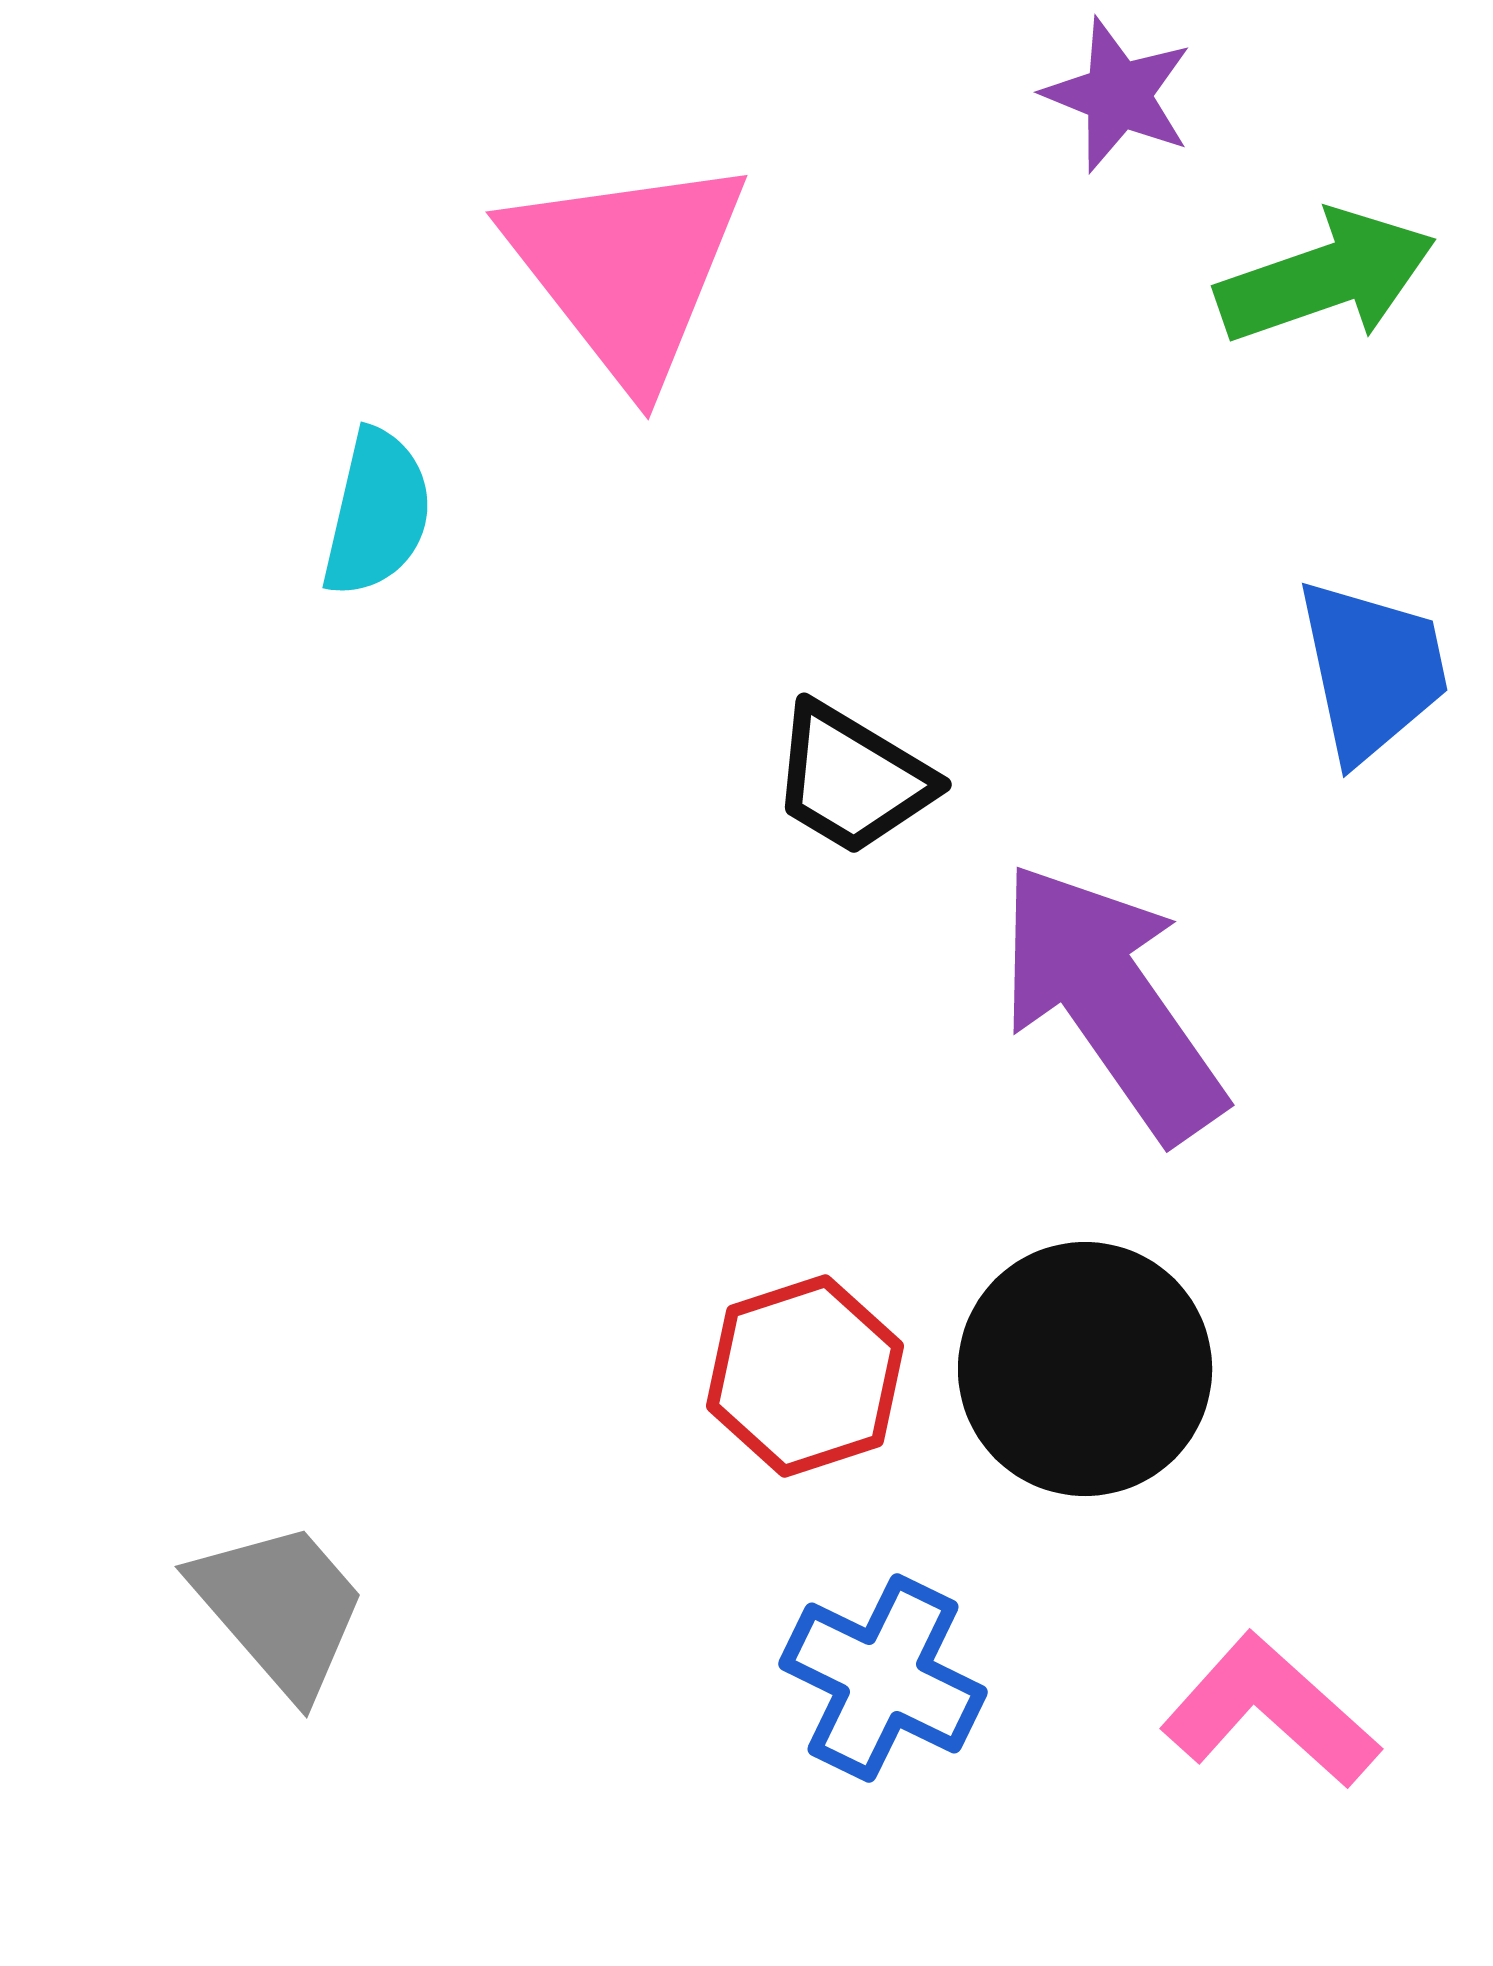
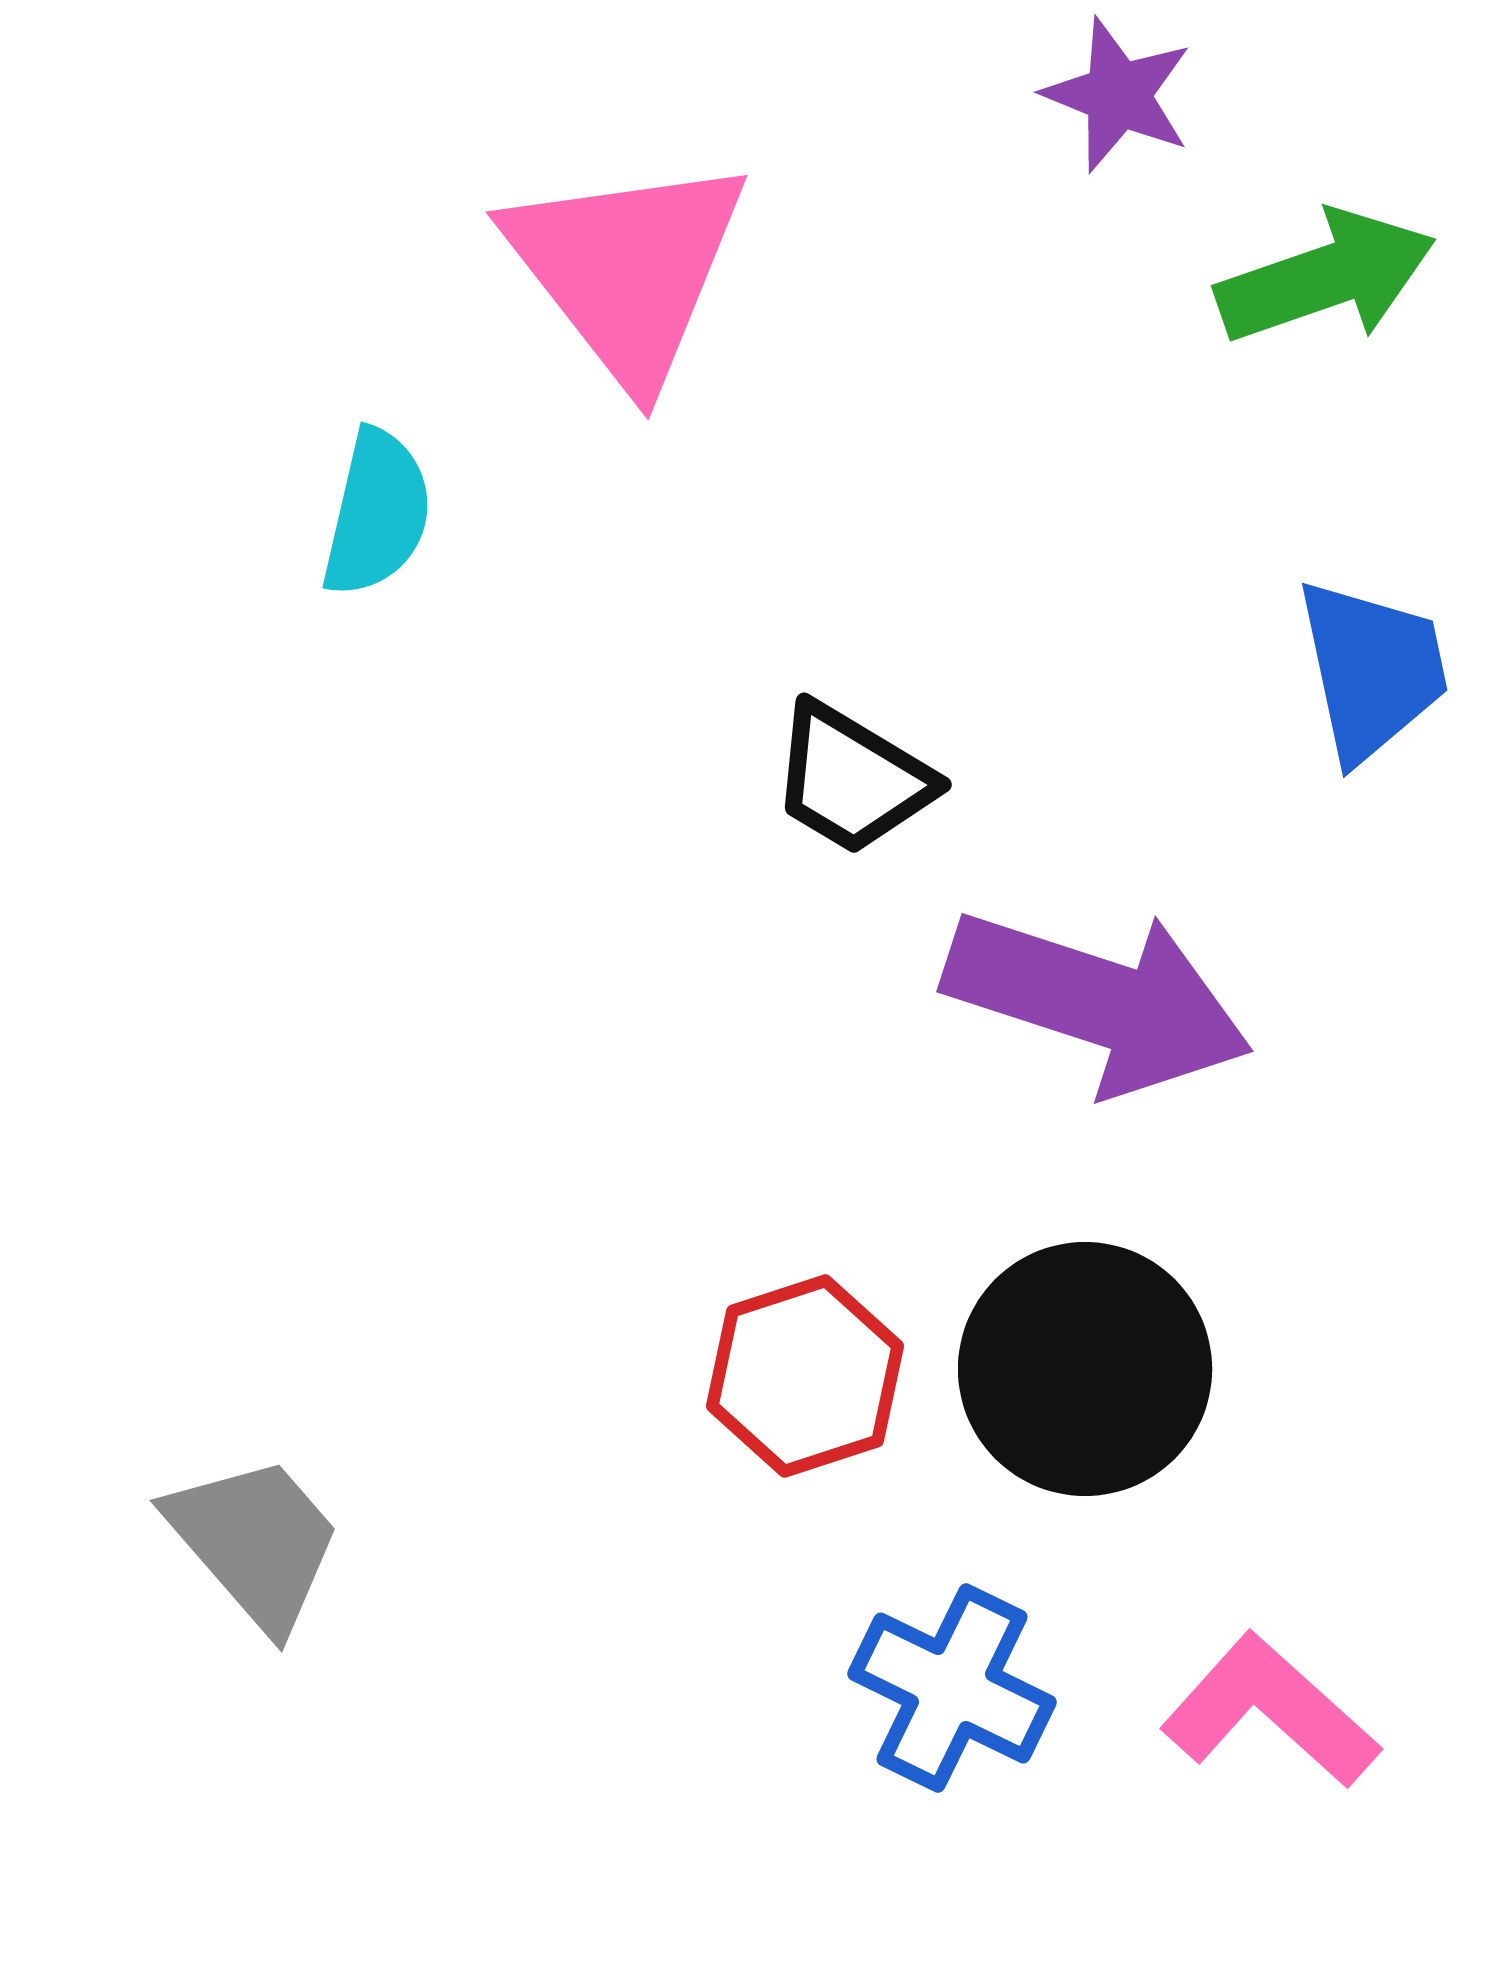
purple arrow: moved 13 px left; rotated 143 degrees clockwise
gray trapezoid: moved 25 px left, 66 px up
blue cross: moved 69 px right, 10 px down
